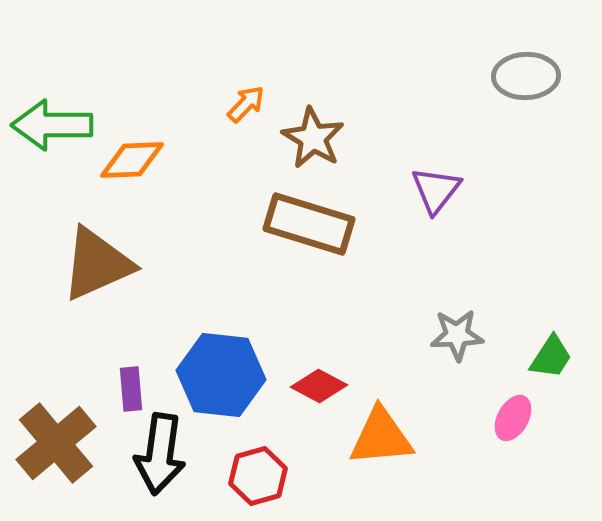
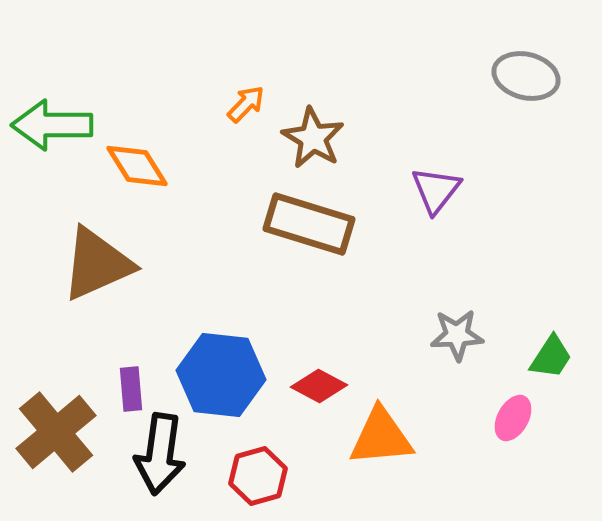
gray ellipse: rotated 16 degrees clockwise
orange diamond: moved 5 px right, 6 px down; rotated 60 degrees clockwise
brown cross: moved 11 px up
